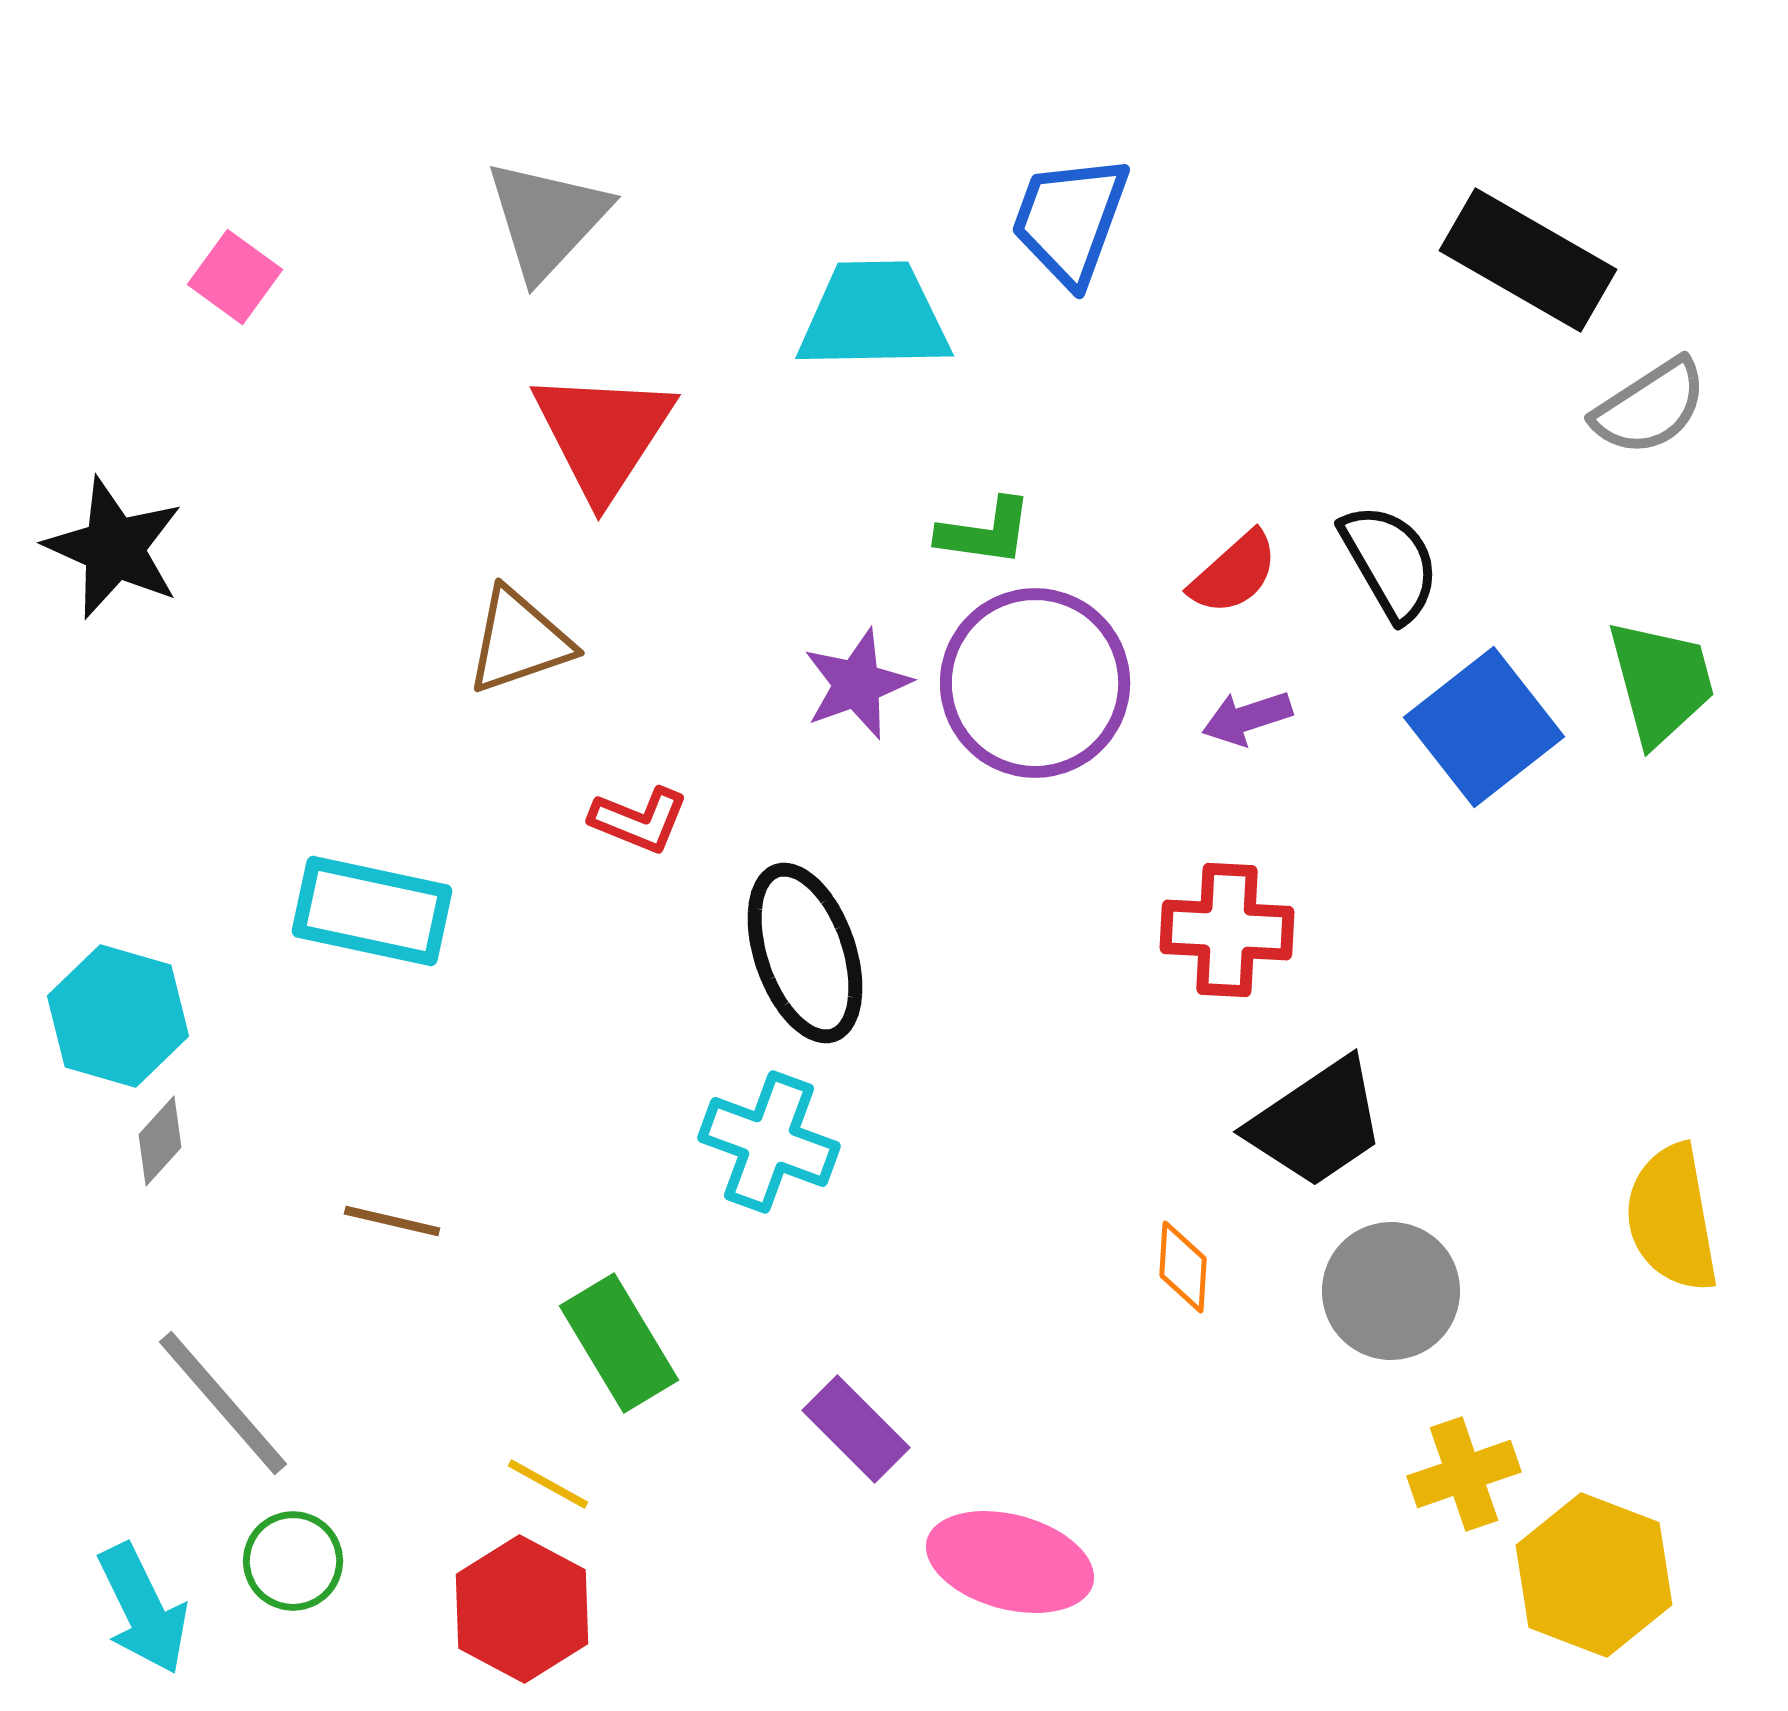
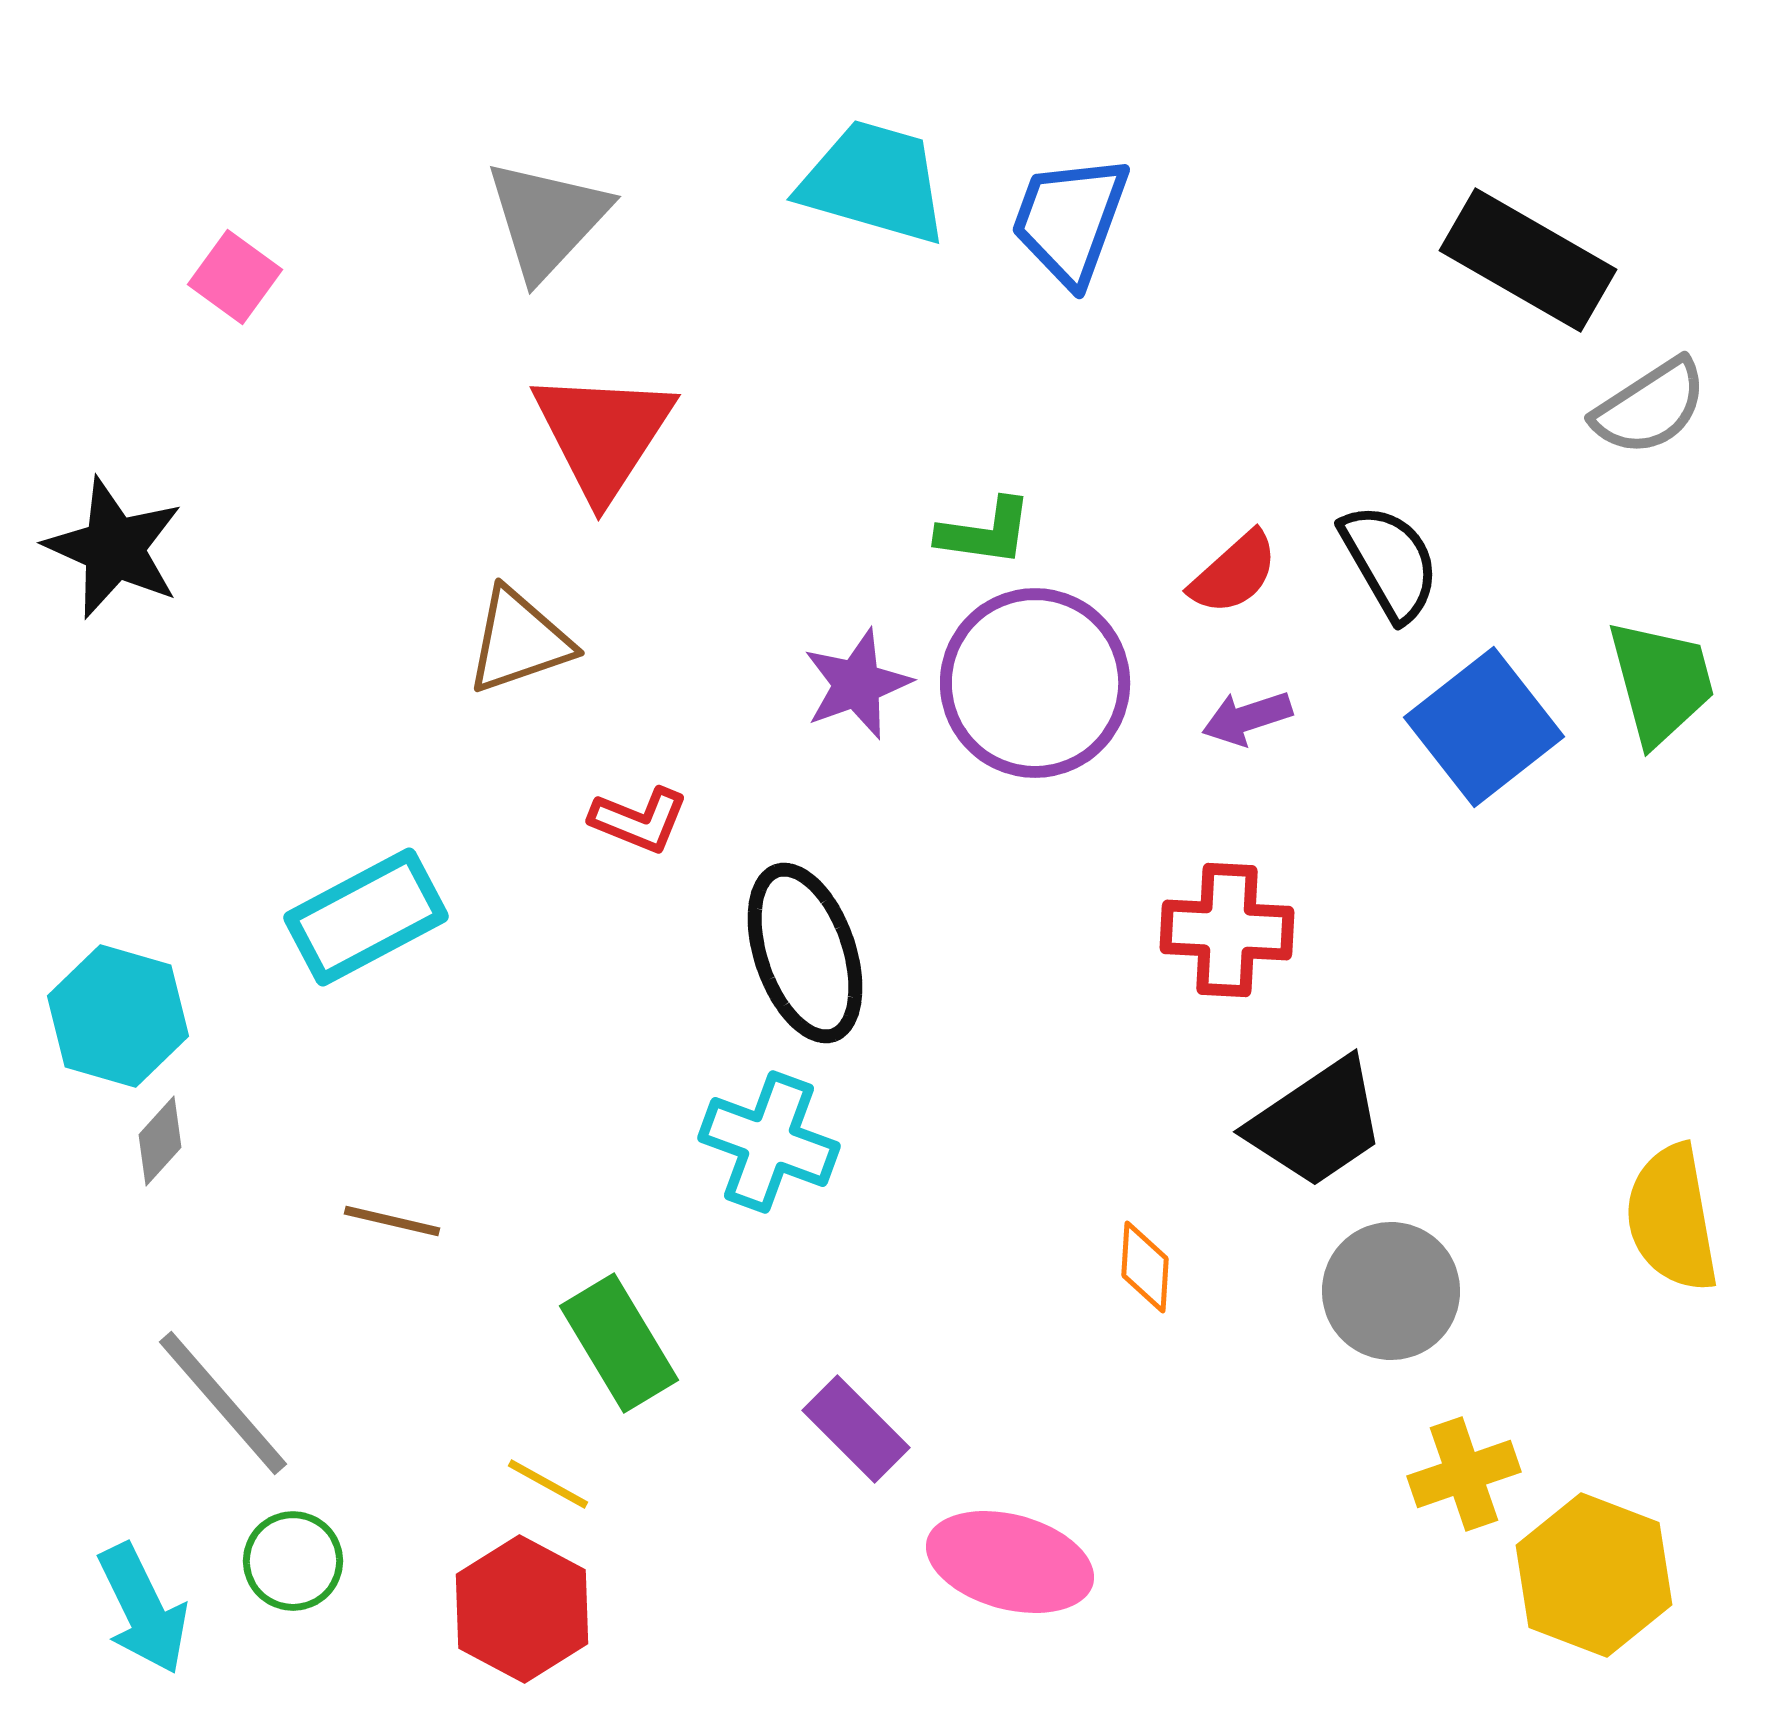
cyan trapezoid: moved 134 px up; rotated 17 degrees clockwise
cyan rectangle: moved 6 px left, 6 px down; rotated 40 degrees counterclockwise
orange diamond: moved 38 px left
